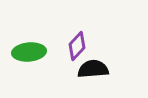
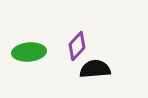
black semicircle: moved 2 px right
